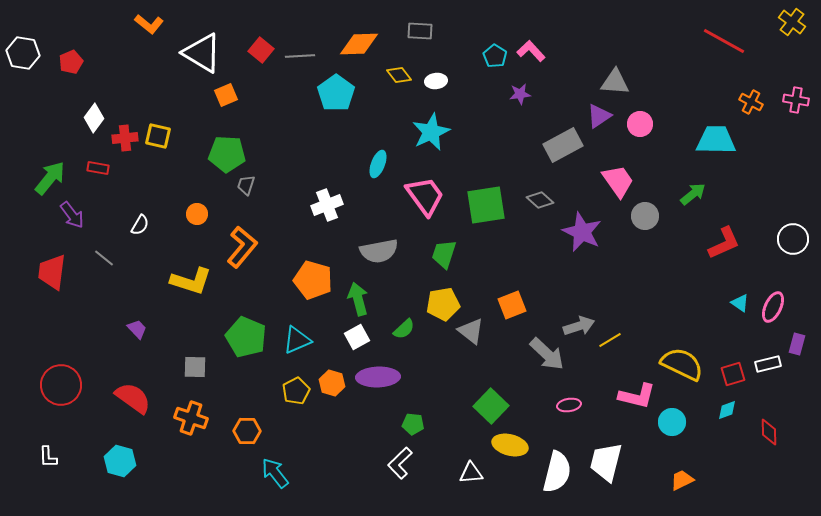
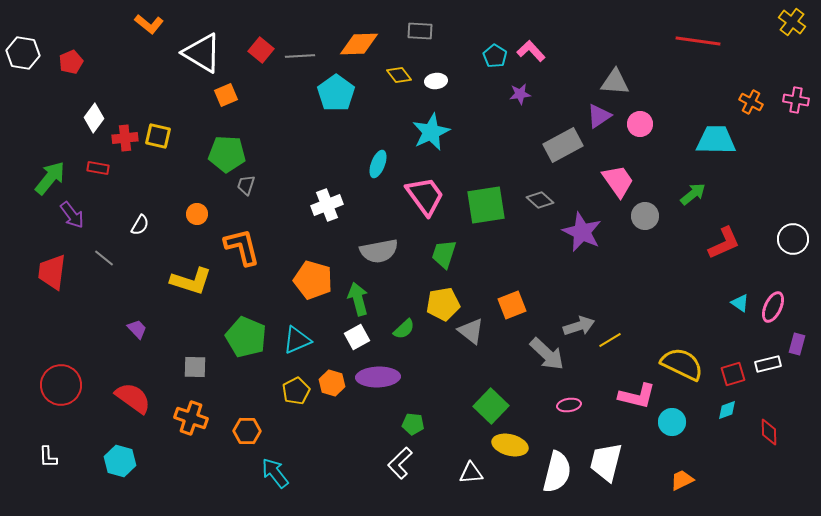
red line at (724, 41): moved 26 px left; rotated 21 degrees counterclockwise
orange L-shape at (242, 247): rotated 54 degrees counterclockwise
